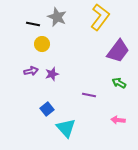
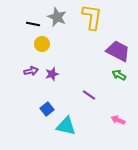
yellow L-shape: moved 8 px left; rotated 28 degrees counterclockwise
purple trapezoid: rotated 100 degrees counterclockwise
green arrow: moved 8 px up
purple line: rotated 24 degrees clockwise
pink arrow: rotated 16 degrees clockwise
cyan triangle: moved 2 px up; rotated 35 degrees counterclockwise
